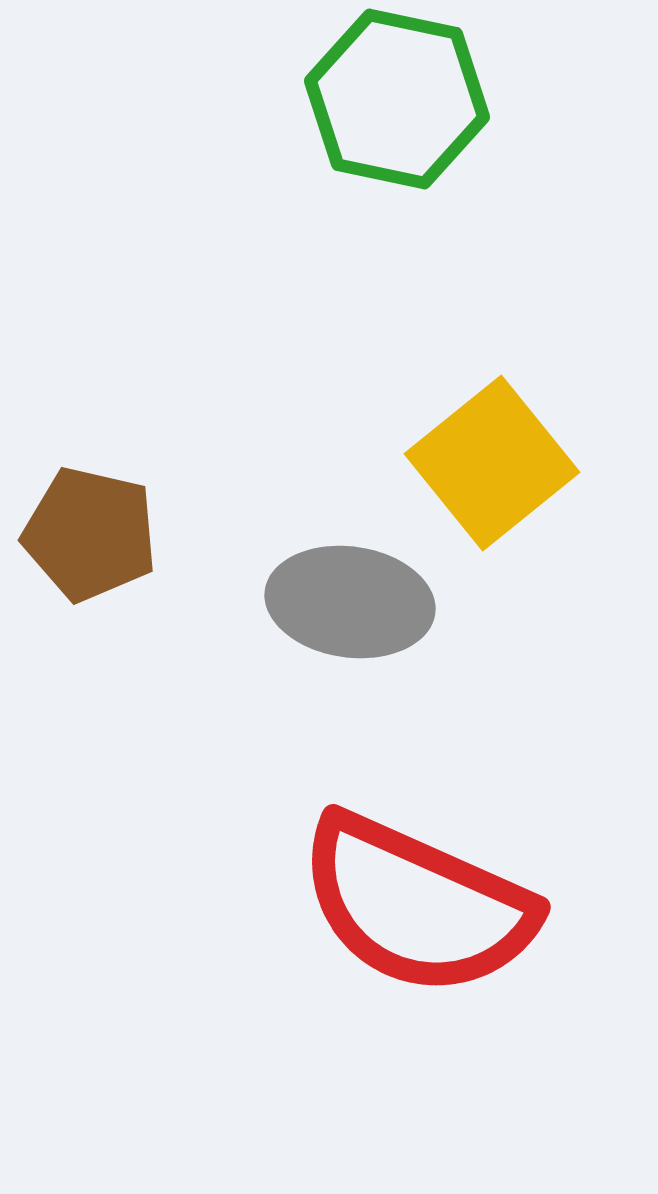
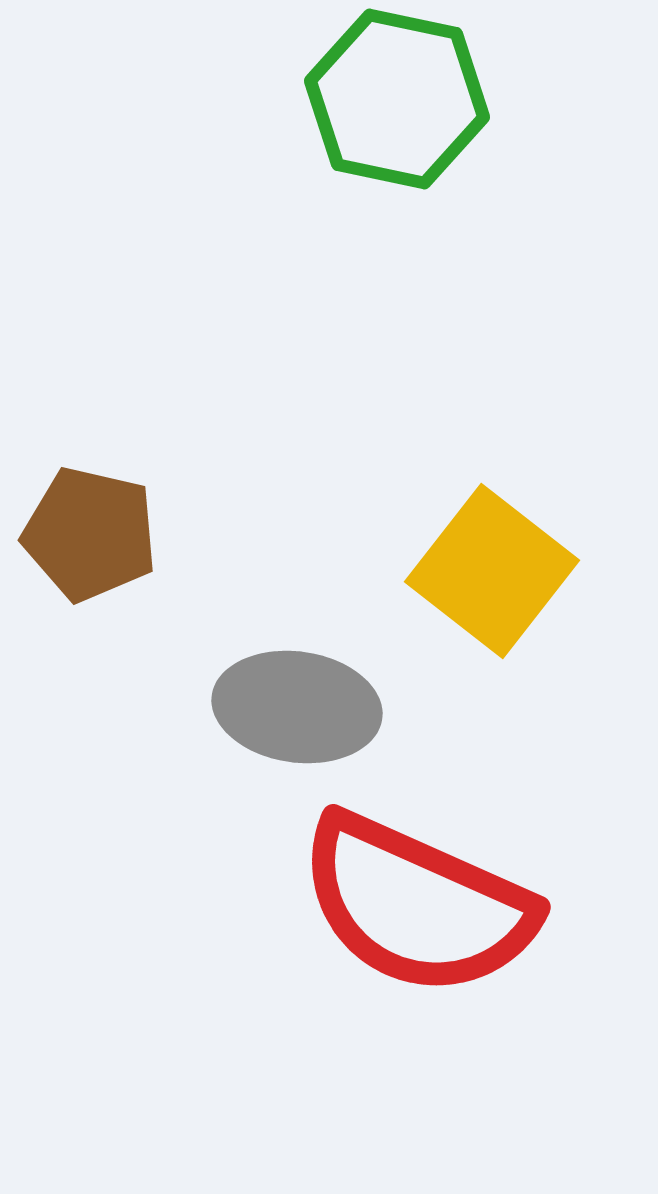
yellow square: moved 108 px down; rotated 13 degrees counterclockwise
gray ellipse: moved 53 px left, 105 px down
